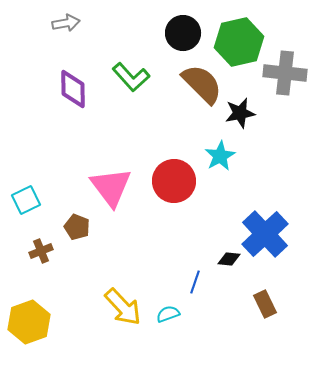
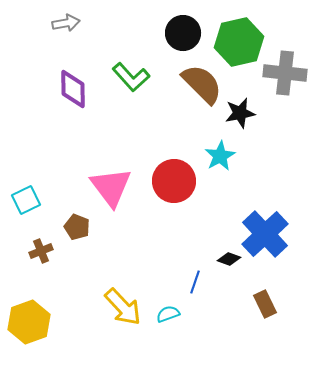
black diamond: rotated 15 degrees clockwise
